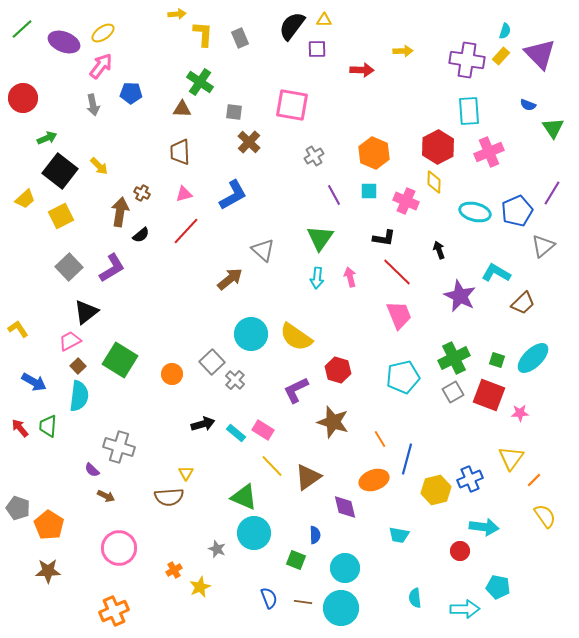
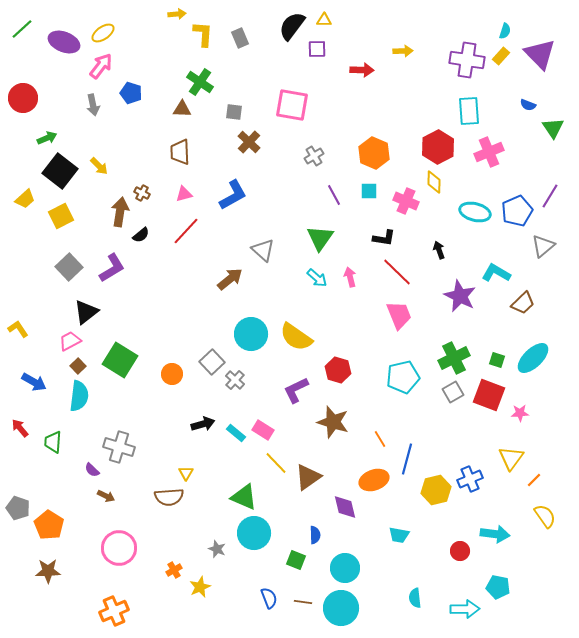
blue pentagon at (131, 93): rotated 15 degrees clockwise
purple line at (552, 193): moved 2 px left, 3 px down
cyan arrow at (317, 278): rotated 55 degrees counterclockwise
green trapezoid at (48, 426): moved 5 px right, 16 px down
yellow line at (272, 466): moved 4 px right, 3 px up
cyan arrow at (484, 527): moved 11 px right, 7 px down
